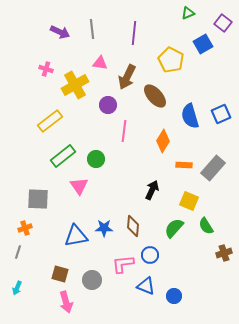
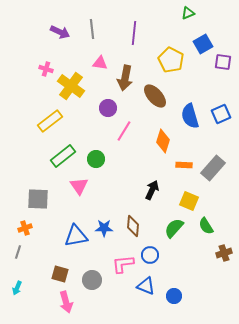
purple square at (223, 23): moved 39 px down; rotated 30 degrees counterclockwise
brown arrow at (127, 77): moved 2 px left, 1 px down; rotated 15 degrees counterclockwise
yellow cross at (75, 85): moved 4 px left, 1 px down; rotated 24 degrees counterclockwise
purple circle at (108, 105): moved 3 px down
pink line at (124, 131): rotated 25 degrees clockwise
orange diamond at (163, 141): rotated 15 degrees counterclockwise
